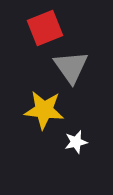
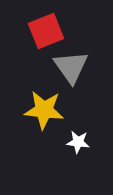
red square: moved 1 px right, 3 px down
white star: moved 2 px right; rotated 20 degrees clockwise
